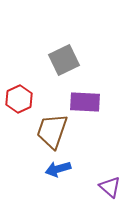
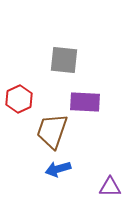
gray square: rotated 32 degrees clockwise
purple triangle: rotated 40 degrees counterclockwise
